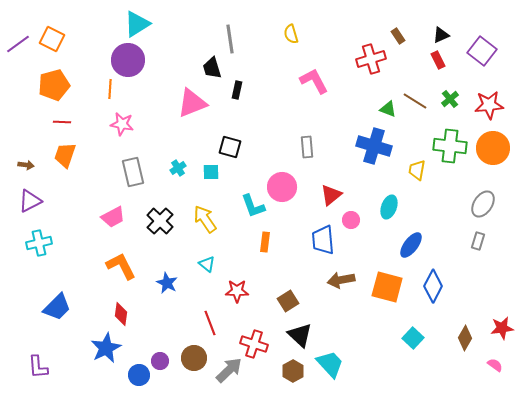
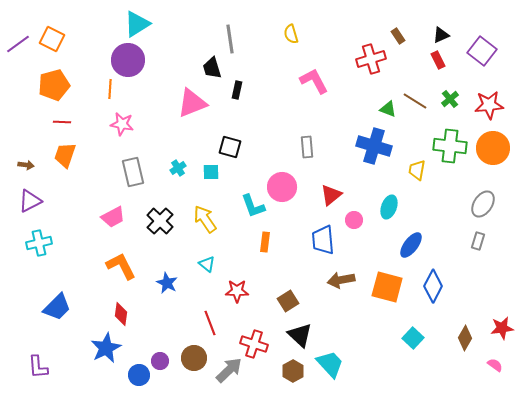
pink circle at (351, 220): moved 3 px right
